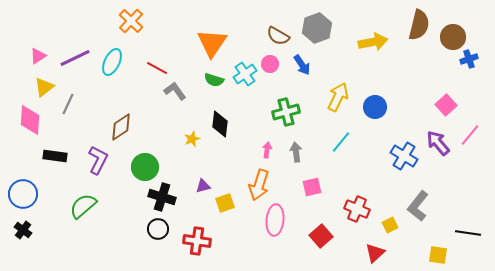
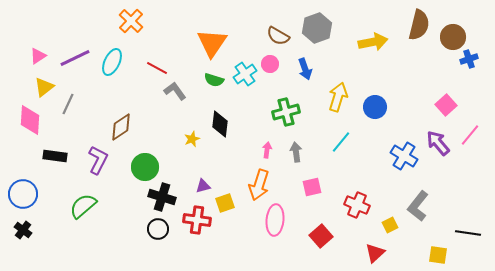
blue arrow at (302, 65): moved 3 px right, 4 px down; rotated 15 degrees clockwise
yellow arrow at (338, 97): rotated 8 degrees counterclockwise
red cross at (357, 209): moved 4 px up
red cross at (197, 241): moved 21 px up
